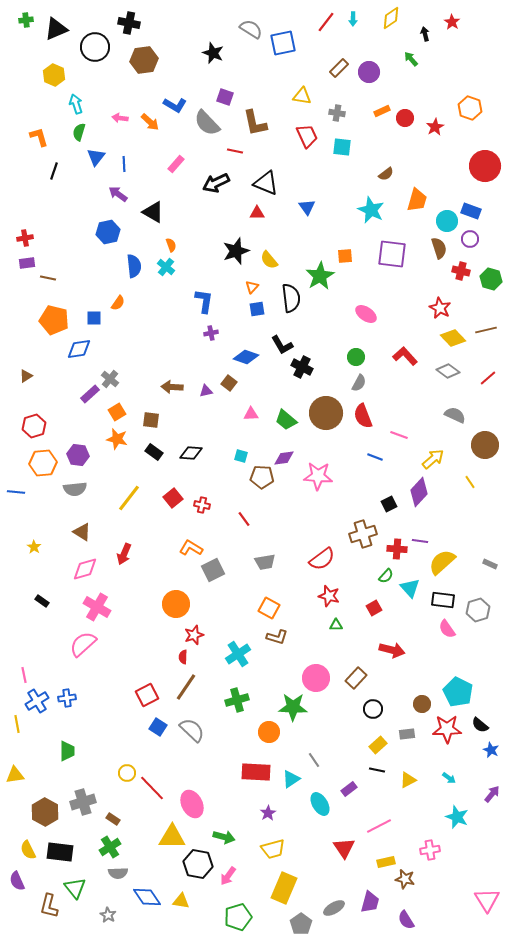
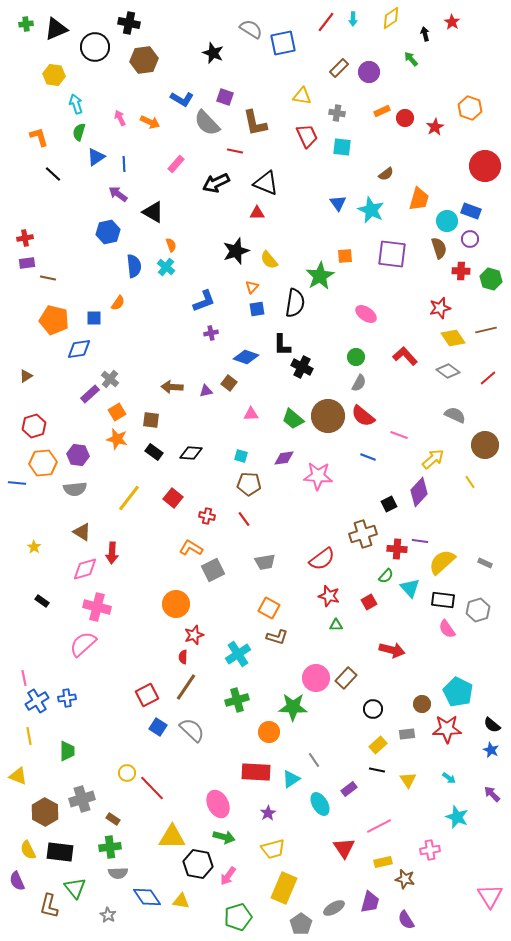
green cross at (26, 20): moved 4 px down
yellow hexagon at (54, 75): rotated 15 degrees counterclockwise
blue L-shape at (175, 105): moved 7 px right, 6 px up
pink arrow at (120, 118): rotated 56 degrees clockwise
orange arrow at (150, 122): rotated 18 degrees counterclockwise
blue triangle at (96, 157): rotated 18 degrees clockwise
black line at (54, 171): moved 1 px left, 3 px down; rotated 66 degrees counterclockwise
orange trapezoid at (417, 200): moved 2 px right, 1 px up
blue triangle at (307, 207): moved 31 px right, 4 px up
red cross at (461, 271): rotated 12 degrees counterclockwise
black semicircle at (291, 298): moved 4 px right, 5 px down; rotated 16 degrees clockwise
blue L-shape at (204, 301): rotated 60 degrees clockwise
red star at (440, 308): rotated 30 degrees clockwise
yellow diamond at (453, 338): rotated 10 degrees clockwise
black L-shape at (282, 345): rotated 30 degrees clockwise
brown circle at (326, 413): moved 2 px right, 3 px down
red semicircle at (363, 416): rotated 30 degrees counterclockwise
green trapezoid at (286, 420): moved 7 px right, 1 px up
blue line at (375, 457): moved 7 px left
brown pentagon at (262, 477): moved 13 px left, 7 px down
blue line at (16, 492): moved 1 px right, 9 px up
red square at (173, 498): rotated 12 degrees counterclockwise
red cross at (202, 505): moved 5 px right, 11 px down
red arrow at (124, 554): moved 12 px left, 1 px up; rotated 20 degrees counterclockwise
gray rectangle at (490, 564): moved 5 px left, 1 px up
pink cross at (97, 607): rotated 16 degrees counterclockwise
red square at (374, 608): moved 5 px left, 6 px up
pink line at (24, 675): moved 3 px down
brown rectangle at (356, 678): moved 10 px left
yellow line at (17, 724): moved 12 px right, 12 px down
black semicircle at (480, 725): moved 12 px right
yellow triangle at (15, 775): moved 3 px right, 1 px down; rotated 30 degrees clockwise
yellow triangle at (408, 780): rotated 36 degrees counterclockwise
purple arrow at (492, 794): rotated 84 degrees counterclockwise
gray cross at (83, 802): moved 1 px left, 3 px up
pink ellipse at (192, 804): moved 26 px right
green cross at (110, 847): rotated 25 degrees clockwise
yellow rectangle at (386, 862): moved 3 px left
pink triangle at (487, 900): moved 3 px right, 4 px up
